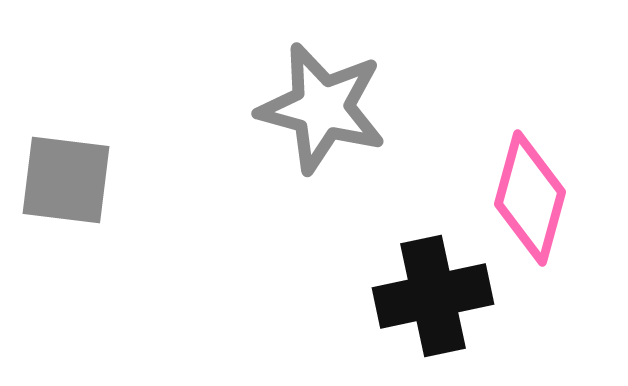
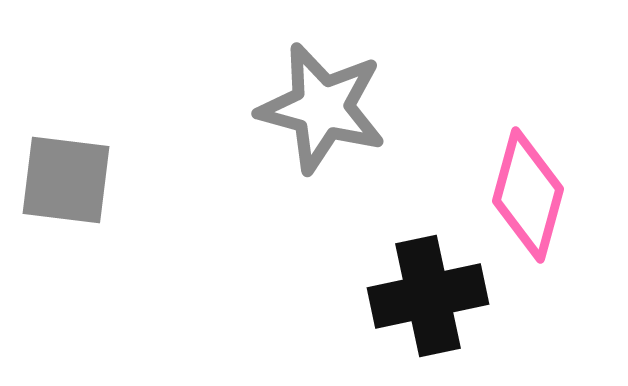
pink diamond: moved 2 px left, 3 px up
black cross: moved 5 px left
